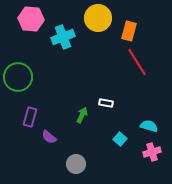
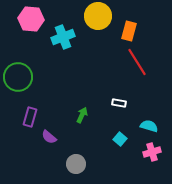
yellow circle: moved 2 px up
white rectangle: moved 13 px right
